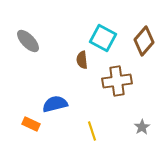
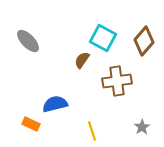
brown semicircle: rotated 42 degrees clockwise
